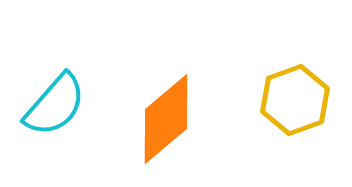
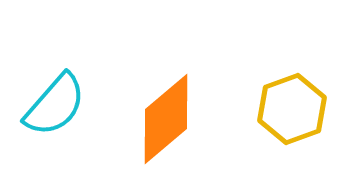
yellow hexagon: moved 3 px left, 9 px down
